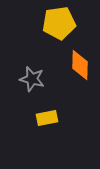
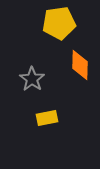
gray star: rotated 20 degrees clockwise
